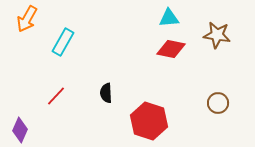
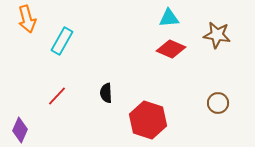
orange arrow: rotated 44 degrees counterclockwise
cyan rectangle: moved 1 px left, 1 px up
red diamond: rotated 12 degrees clockwise
red line: moved 1 px right
red hexagon: moved 1 px left, 1 px up
